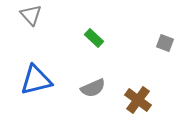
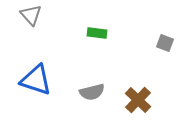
green rectangle: moved 3 px right, 5 px up; rotated 36 degrees counterclockwise
blue triangle: rotated 32 degrees clockwise
gray semicircle: moved 1 px left, 4 px down; rotated 10 degrees clockwise
brown cross: rotated 8 degrees clockwise
